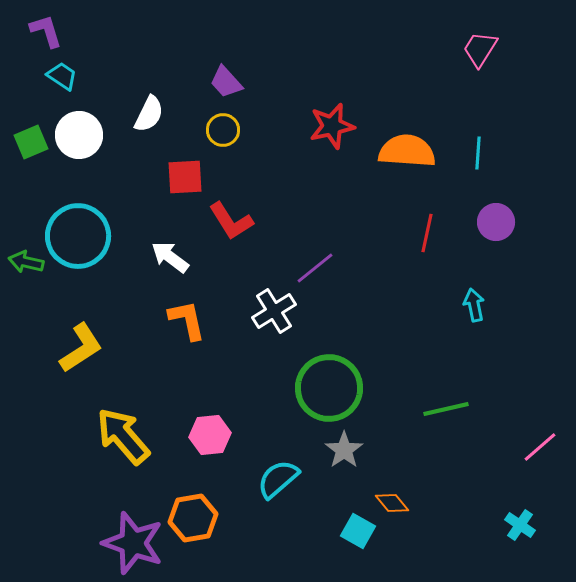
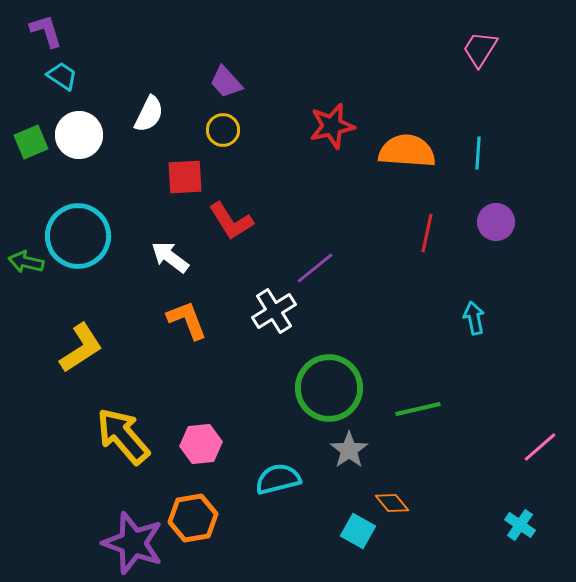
cyan arrow: moved 13 px down
orange L-shape: rotated 9 degrees counterclockwise
green line: moved 28 px left
pink hexagon: moved 9 px left, 9 px down
gray star: moved 5 px right
cyan semicircle: rotated 27 degrees clockwise
